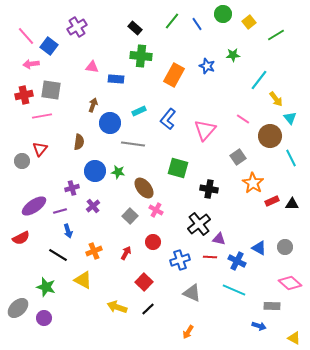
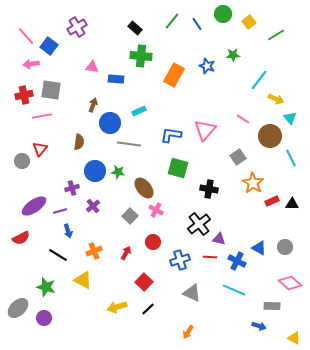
yellow arrow at (276, 99): rotated 28 degrees counterclockwise
blue L-shape at (168, 119): moved 3 px right, 16 px down; rotated 60 degrees clockwise
gray line at (133, 144): moved 4 px left
yellow arrow at (117, 307): rotated 36 degrees counterclockwise
